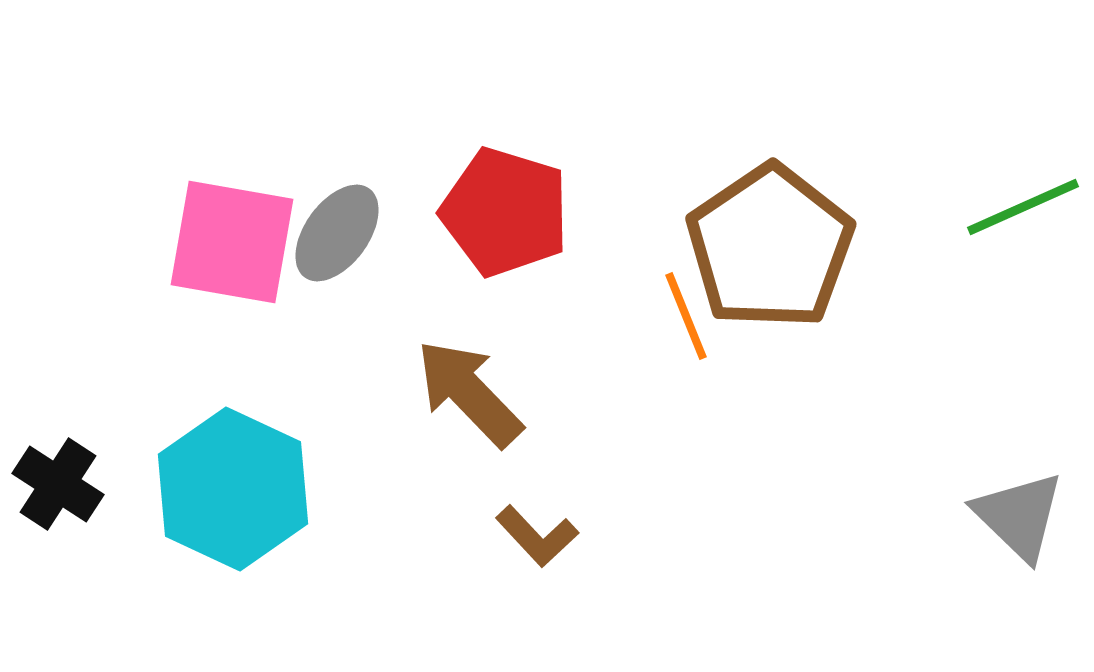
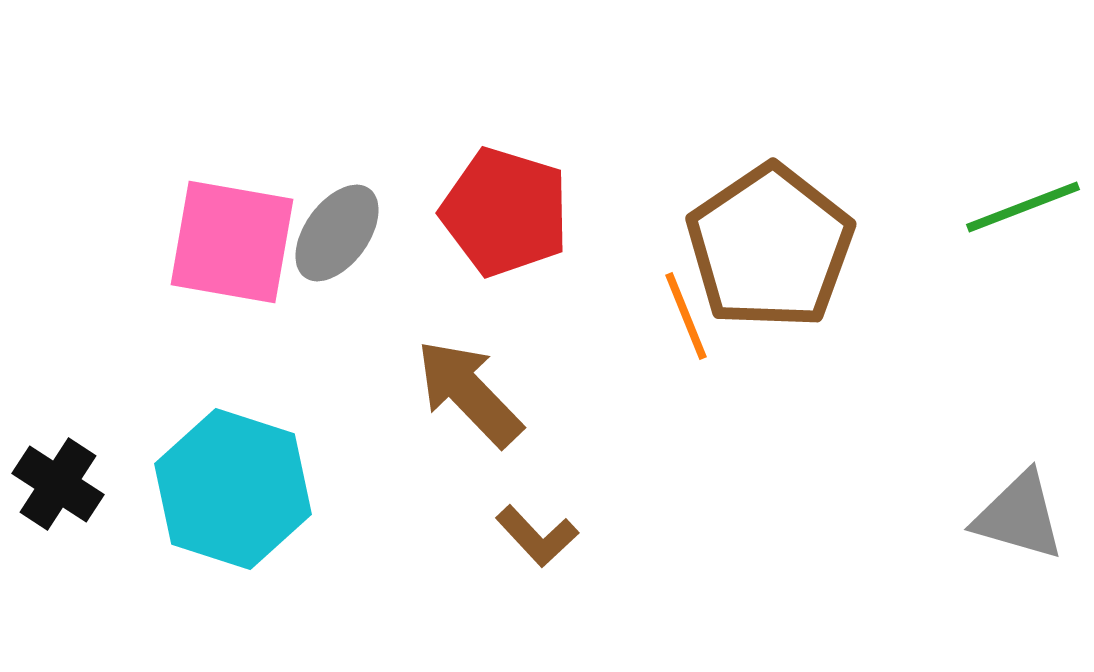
green line: rotated 3 degrees clockwise
cyan hexagon: rotated 7 degrees counterclockwise
gray triangle: rotated 28 degrees counterclockwise
